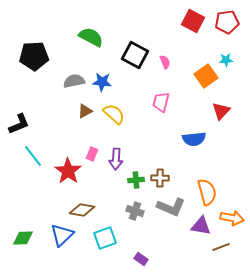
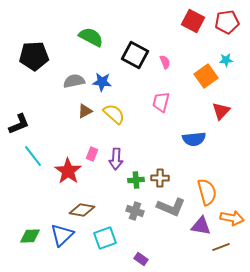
green diamond: moved 7 px right, 2 px up
